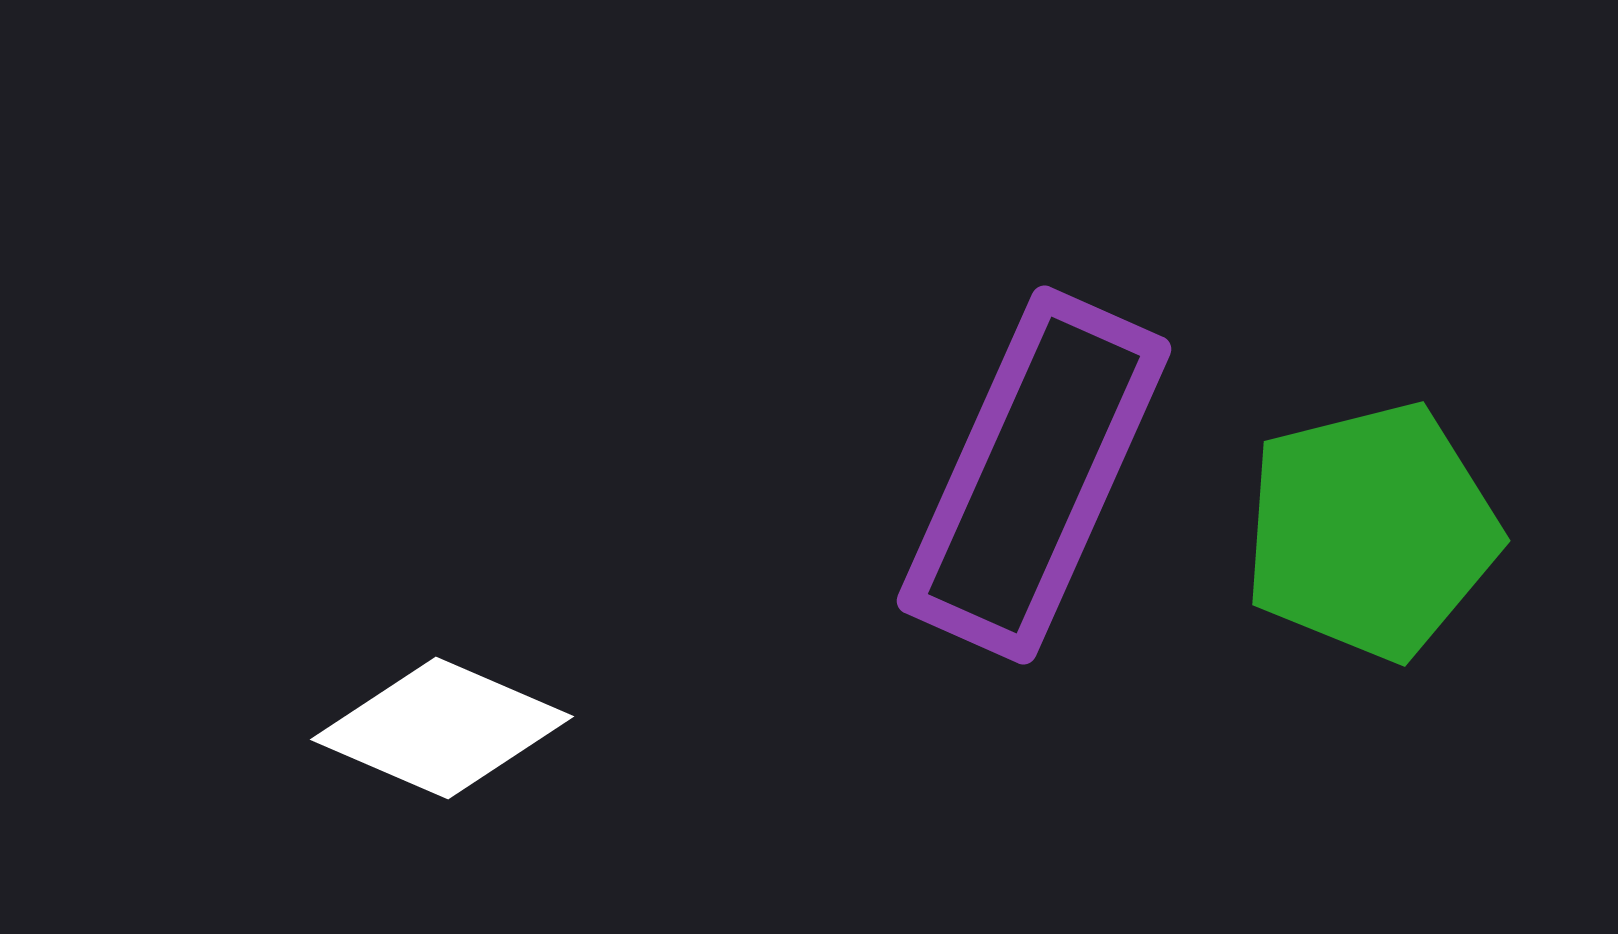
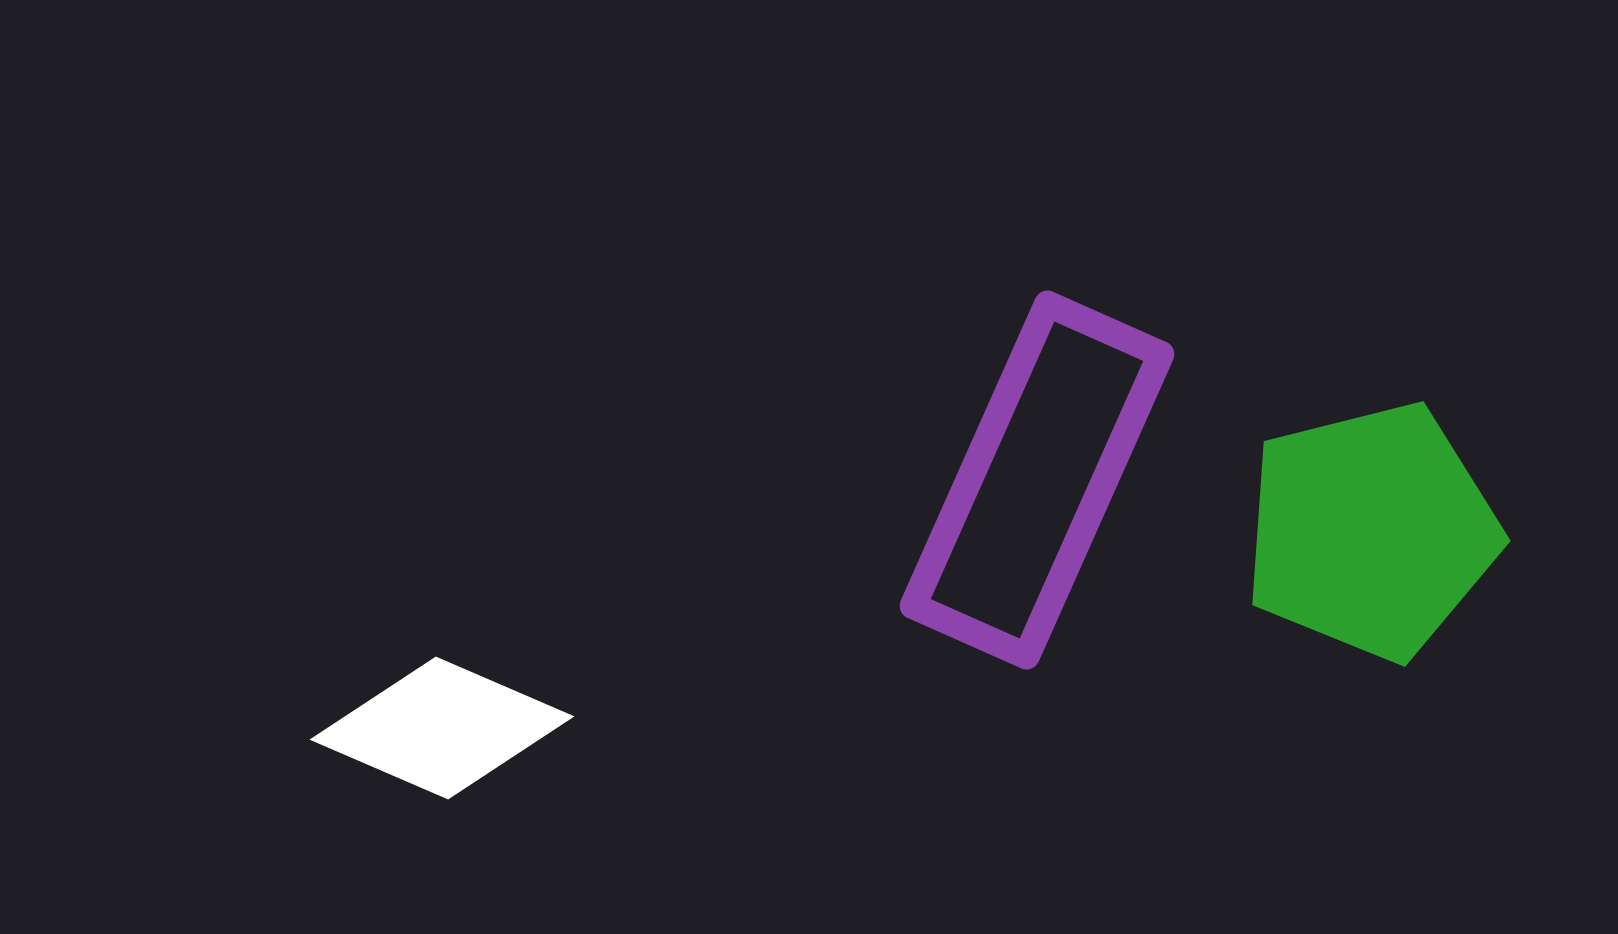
purple rectangle: moved 3 px right, 5 px down
